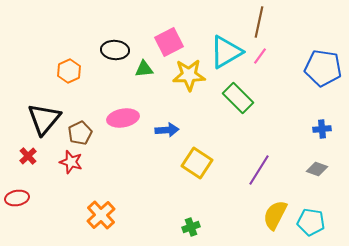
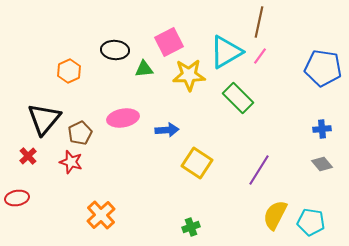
gray diamond: moved 5 px right, 5 px up; rotated 30 degrees clockwise
